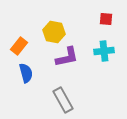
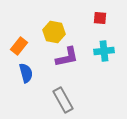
red square: moved 6 px left, 1 px up
